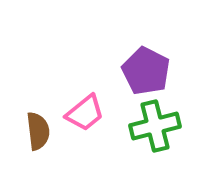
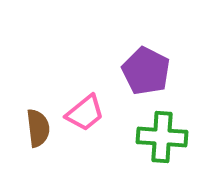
green cross: moved 7 px right, 11 px down; rotated 18 degrees clockwise
brown semicircle: moved 3 px up
